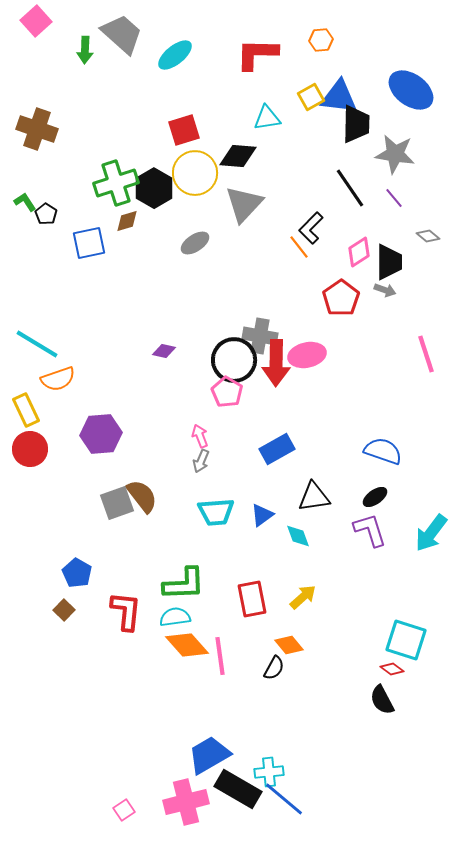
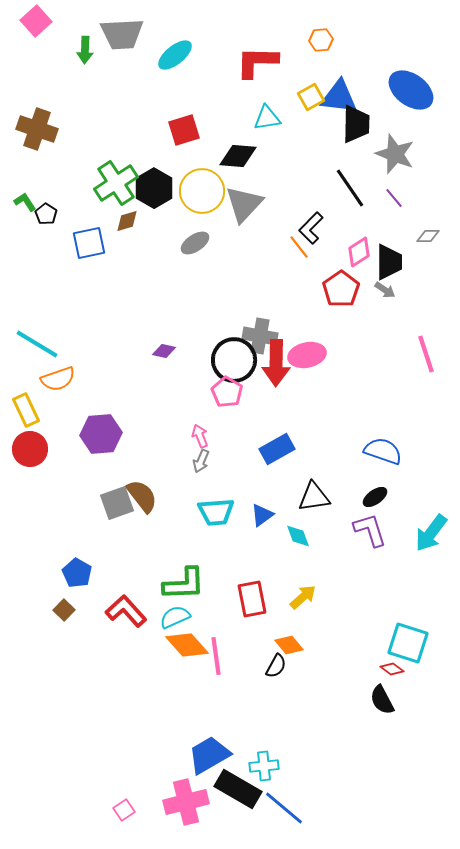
gray trapezoid at (122, 34): rotated 135 degrees clockwise
red L-shape at (257, 54): moved 8 px down
gray star at (395, 154): rotated 12 degrees clockwise
yellow circle at (195, 173): moved 7 px right, 18 px down
green cross at (116, 183): rotated 15 degrees counterclockwise
gray diamond at (428, 236): rotated 40 degrees counterclockwise
gray arrow at (385, 290): rotated 15 degrees clockwise
red pentagon at (341, 298): moved 9 px up
red L-shape at (126, 611): rotated 48 degrees counterclockwise
cyan semicircle at (175, 617): rotated 16 degrees counterclockwise
cyan square at (406, 640): moved 2 px right, 3 px down
pink line at (220, 656): moved 4 px left
black semicircle at (274, 668): moved 2 px right, 2 px up
cyan cross at (269, 772): moved 5 px left, 6 px up
blue line at (284, 799): moved 9 px down
